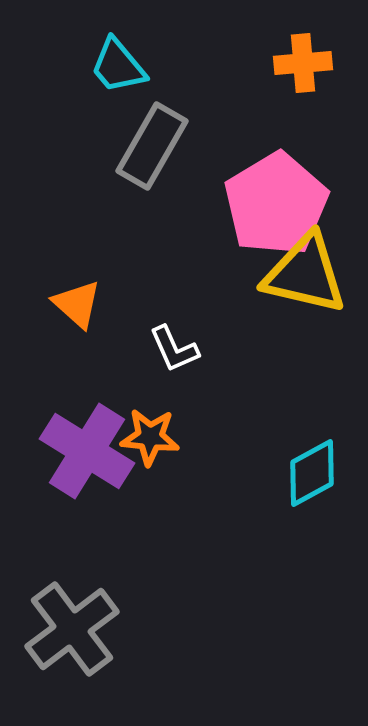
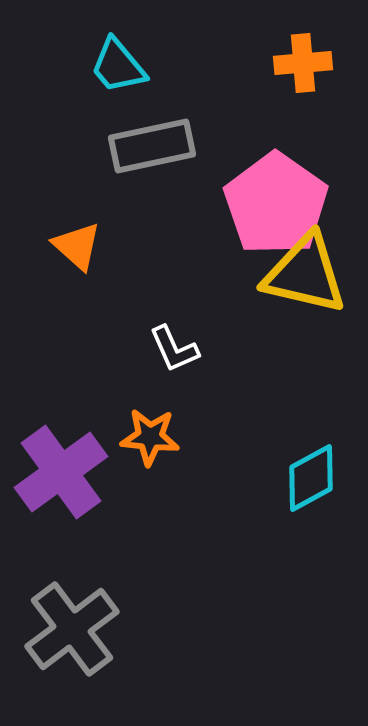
gray rectangle: rotated 48 degrees clockwise
pink pentagon: rotated 6 degrees counterclockwise
orange triangle: moved 58 px up
purple cross: moved 26 px left, 21 px down; rotated 22 degrees clockwise
cyan diamond: moved 1 px left, 5 px down
